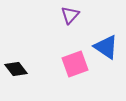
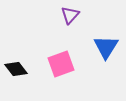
blue triangle: rotated 28 degrees clockwise
pink square: moved 14 px left
